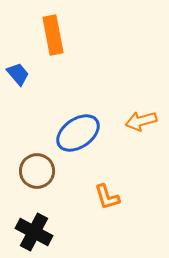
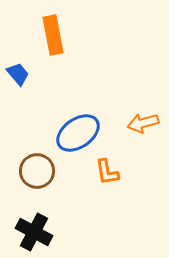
orange arrow: moved 2 px right, 2 px down
orange L-shape: moved 25 px up; rotated 8 degrees clockwise
